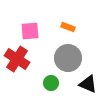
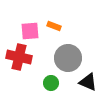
orange rectangle: moved 14 px left, 1 px up
red cross: moved 2 px right, 2 px up; rotated 20 degrees counterclockwise
black triangle: moved 2 px up
